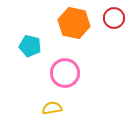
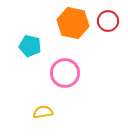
red circle: moved 6 px left, 3 px down
orange hexagon: moved 1 px left
yellow semicircle: moved 9 px left, 4 px down
